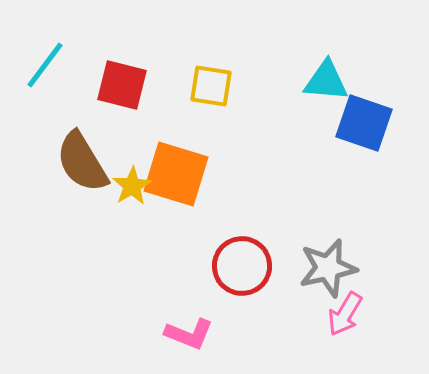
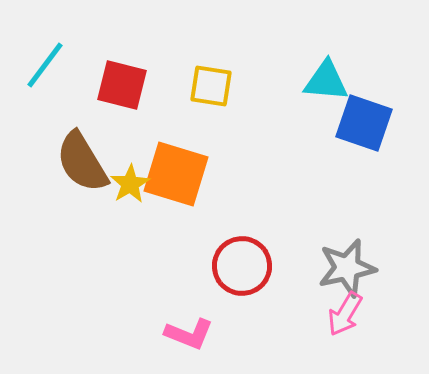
yellow star: moved 2 px left, 2 px up
gray star: moved 19 px right
